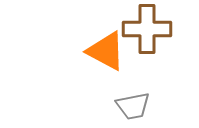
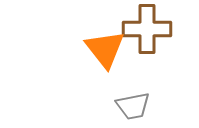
orange triangle: moved 1 px left, 2 px up; rotated 24 degrees clockwise
